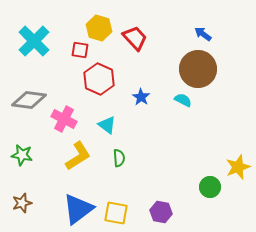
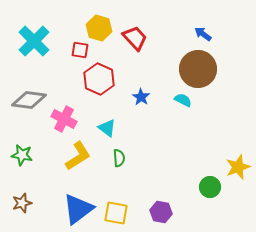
cyan triangle: moved 3 px down
